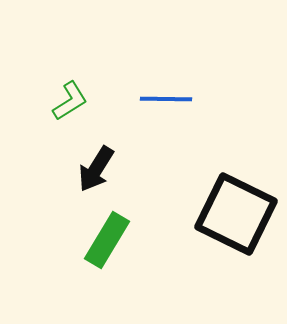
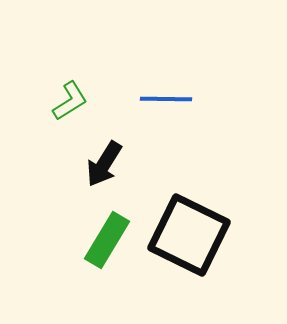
black arrow: moved 8 px right, 5 px up
black square: moved 47 px left, 21 px down
